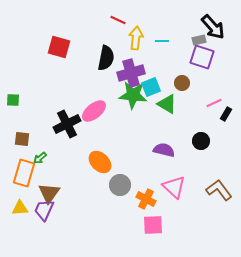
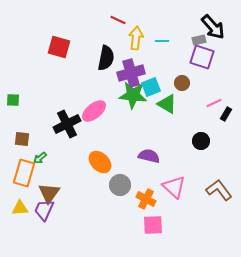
purple semicircle: moved 15 px left, 6 px down
